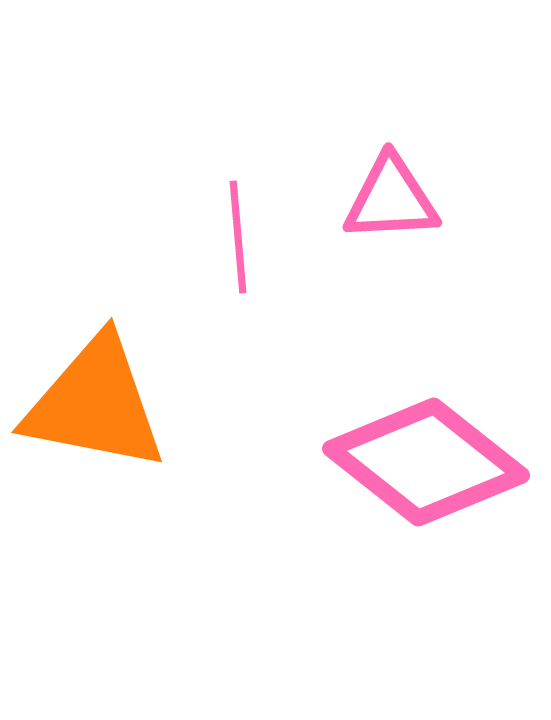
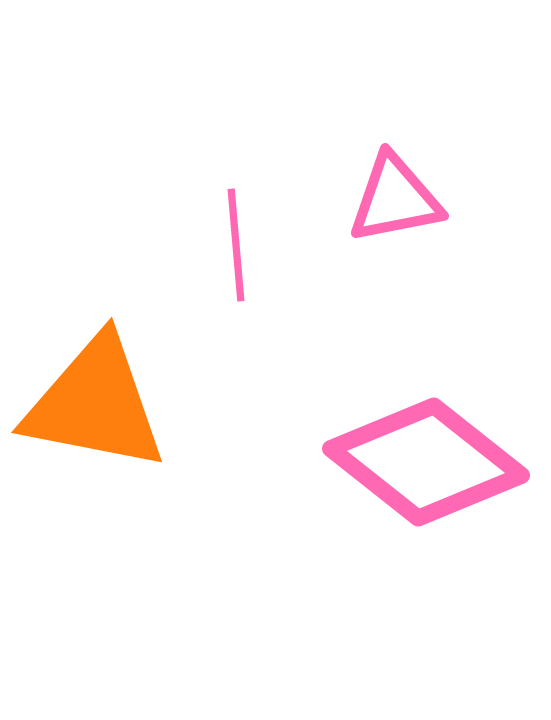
pink triangle: moved 4 px right; rotated 8 degrees counterclockwise
pink line: moved 2 px left, 8 px down
